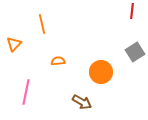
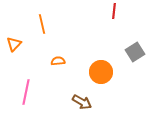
red line: moved 18 px left
